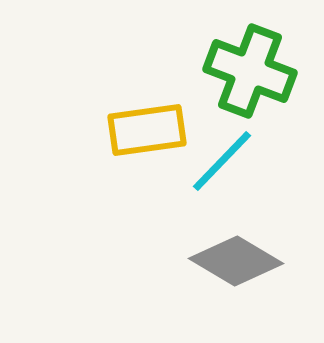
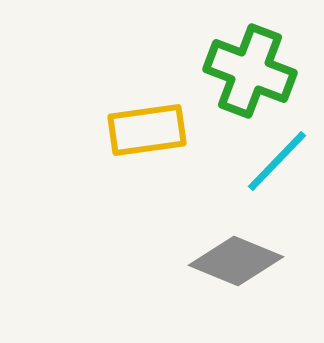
cyan line: moved 55 px right
gray diamond: rotated 8 degrees counterclockwise
